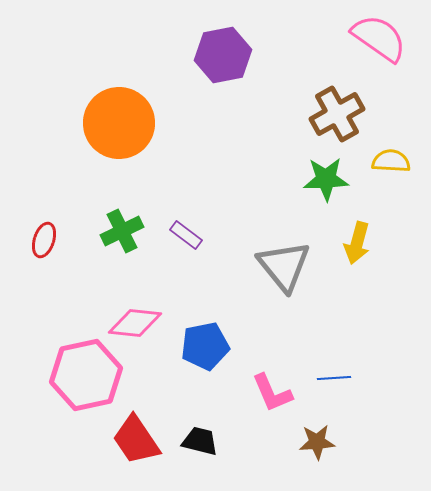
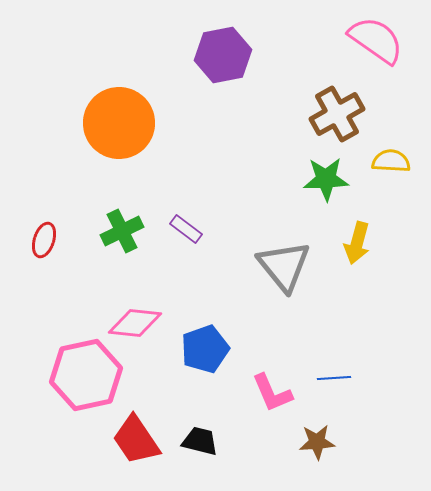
pink semicircle: moved 3 px left, 2 px down
purple rectangle: moved 6 px up
blue pentagon: moved 3 px down; rotated 9 degrees counterclockwise
